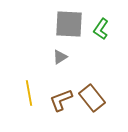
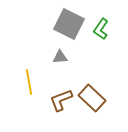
gray square: rotated 24 degrees clockwise
gray triangle: rotated 28 degrees clockwise
yellow line: moved 11 px up
brown rectangle: rotated 8 degrees counterclockwise
